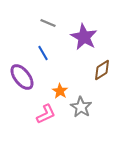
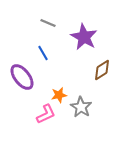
orange star: moved 1 px left, 4 px down; rotated 28 degrees clockwise
